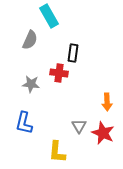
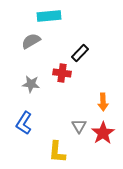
cyan rectangle: rotated 65 degrees counterclockwise
gray semicircle: moved 1 px right, 1 px down; rotated 144 degrees counterclockwise
black rectangle: moved 7 px right; rotated 36 degrees clockwise
red cross: moved 3 px right
orange arrow: moved 4 px left
blue L-shape: rotated 20 degrees clockwise
red star: rotated 15 degrees clockwise
